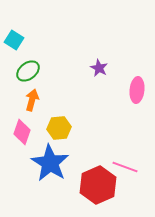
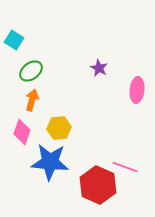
green ellipse: moved 3 px right
blue star: moved 1 px up; rotated 27 degrees counterclockwise
red hexagon: rotated 12 degrees counterclockwise
